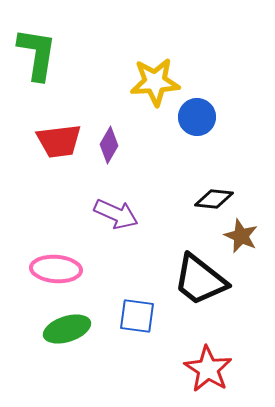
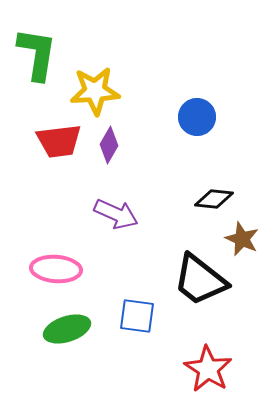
yellow star: moved 60 px left, 9 px down
brown star: moved 1 px right, 3 px down
